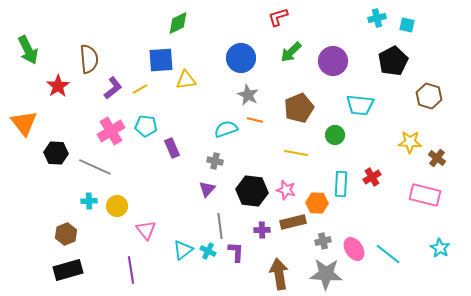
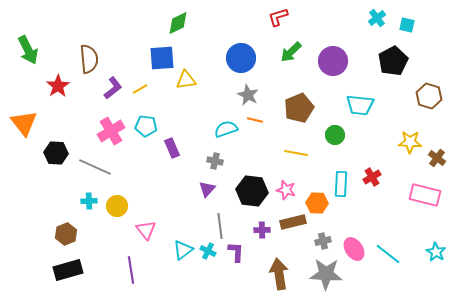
cyan cross at (377, 18): rotated 24 degrees counterclockwise
blue square at (161, 60): moved 1 px right, 2 px up
cyan star at (440, 248): moved 4 px left, 4 px down
